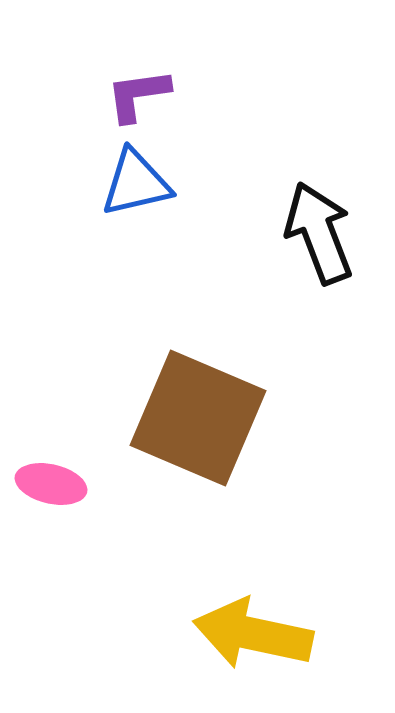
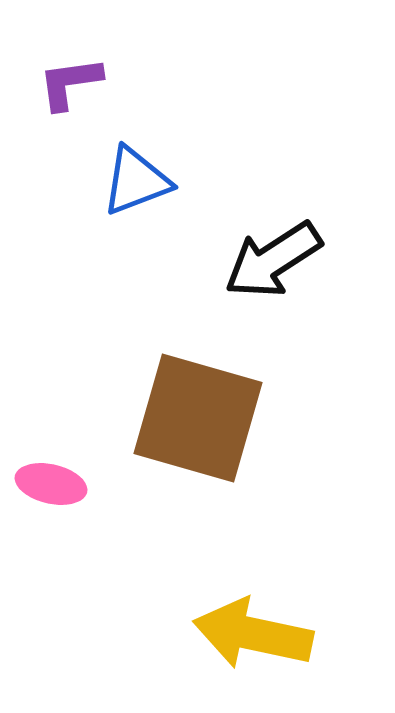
purple L-shape: moved 68 px left, 12 px up
blue triangle: moved 2 px up; rotated 8 degrees counterclockwise
black arrow: moved 46 px left, 27 px down; rotated 102 degrees counterclockwise
brown square: rotated 7 degrees counterclockwise
